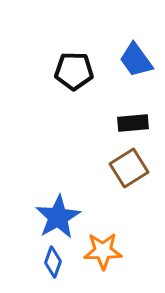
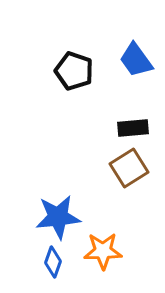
black pentagon: rotated 18 degrees clockwise
black rectangle: moved 5 px down
blue star: rotated 24 degrees clockwise
